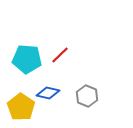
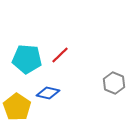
gray hexagon: moved 27 px right, 13 px up
yellow pentagon: moved 4 px left
